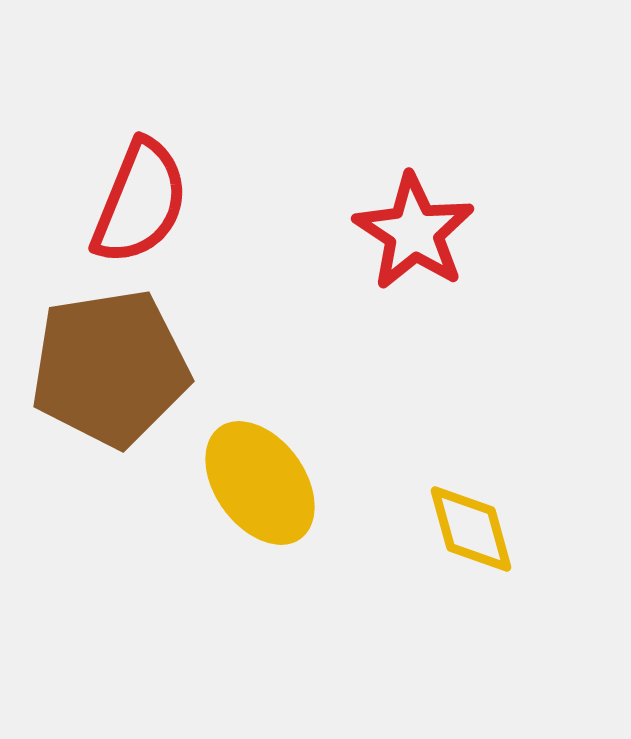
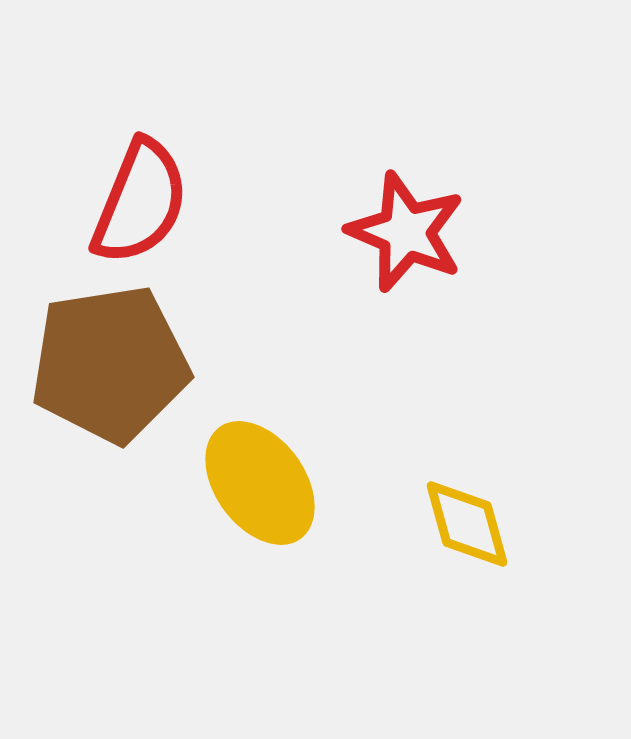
red star: moved 8 px left; rotated 10 degrees counterclockwise
brown pentagon: moved 4 px up
yellow diamond: moved 4 px left, 5 px up
